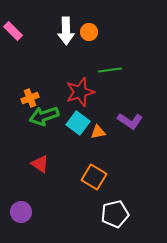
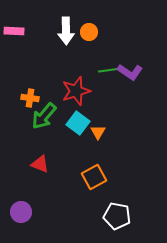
pink rectangle: moved 1 px right; rotated 42 degrees counterclockwise
red star: moved 4 px left, 1 px up
orange cross: rotated 30 degrees clockwise
green arrow: rotated 32 degrees counterclockwise
purple L-shape: moved 49 px up
orange triangle: rotated 49 degrees counterclockwise
red triangle: rotated 12 degrees counterclockwise
orange square: rotated 30 degrees clockwise
white pentagon: moved 2 px right, 2 px down; rotated 24 degrees clockwise
